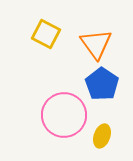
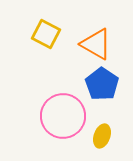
orange triangle: rotated 24 degrees counterclockwise
pink circle: moved 1 px left, 1 px down
